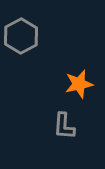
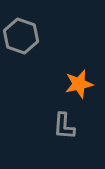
gray hexagon: rotated 12 degrees counterclockwise
